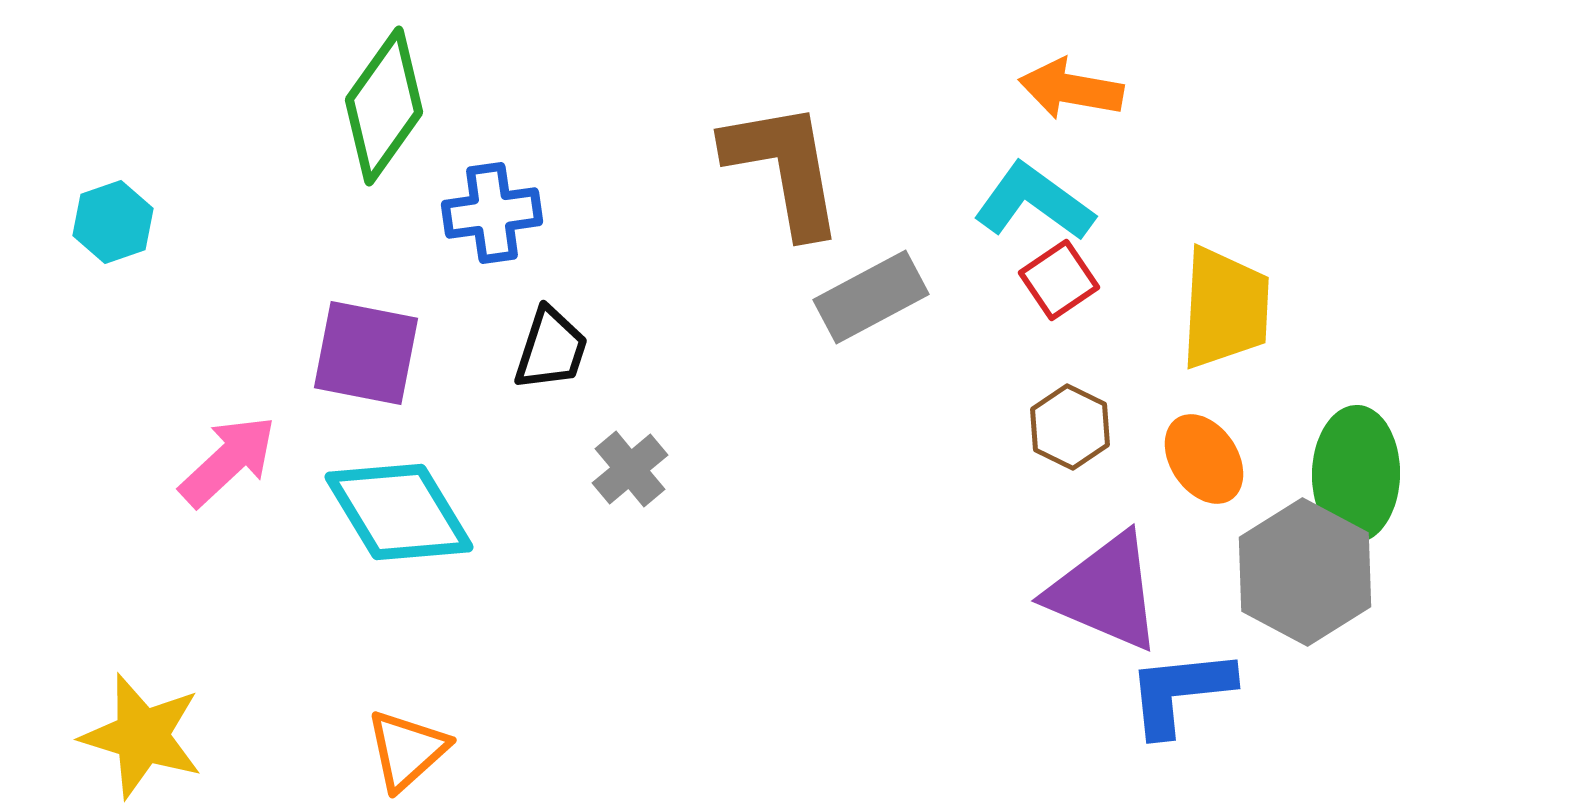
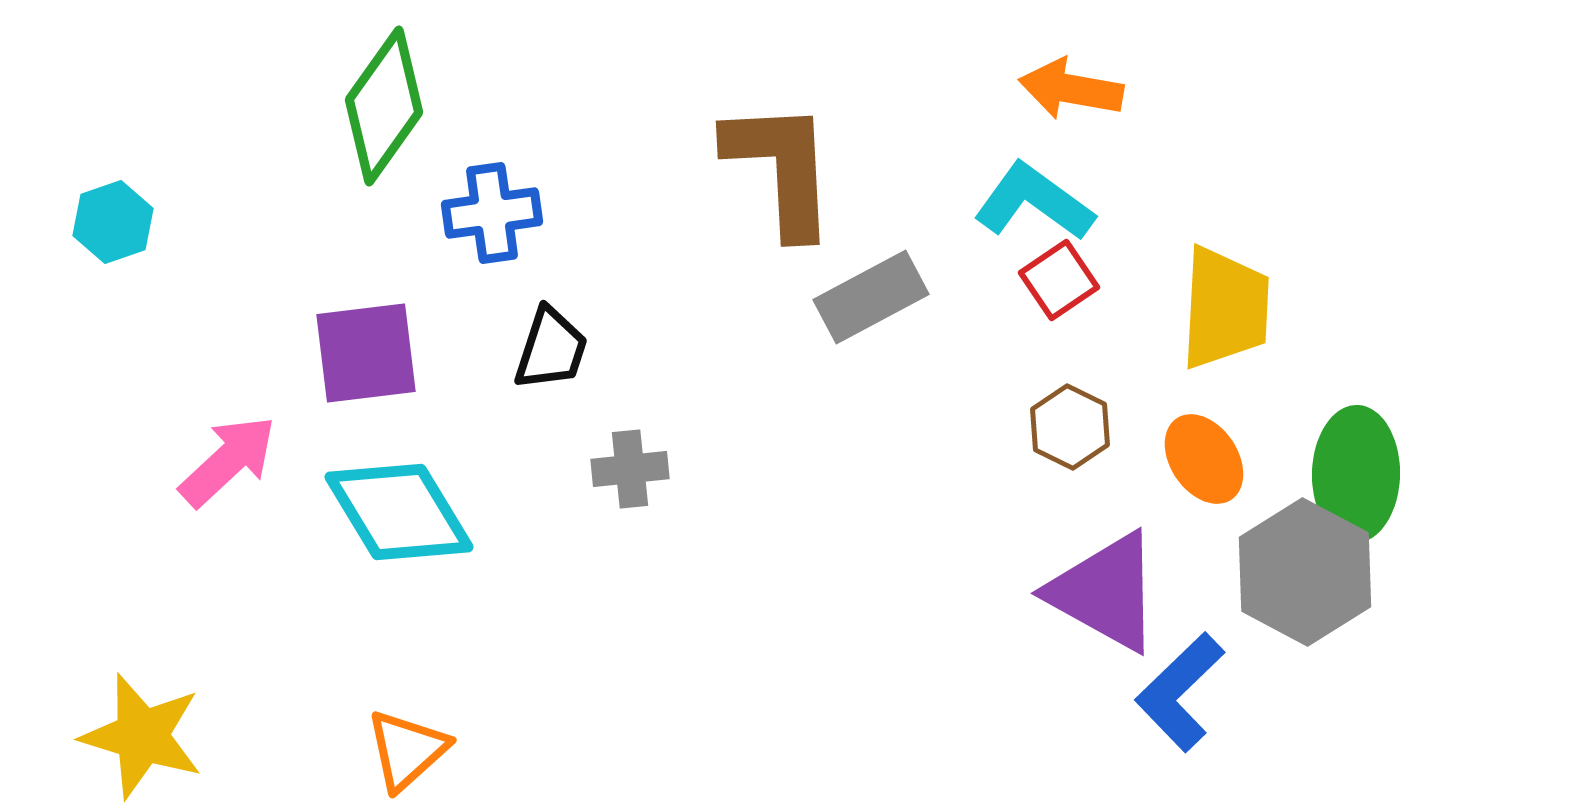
brown L-shape: moved 3 px left; rotated 7 degrees clockwise
purple square: rotated 18 degrees counterclockwise
gray cross: rotated 34 degrees clockwise
purple triangle: rotated 6 degrees clockwise
blue L-shape: rotated 38 degrees counterclockwise
